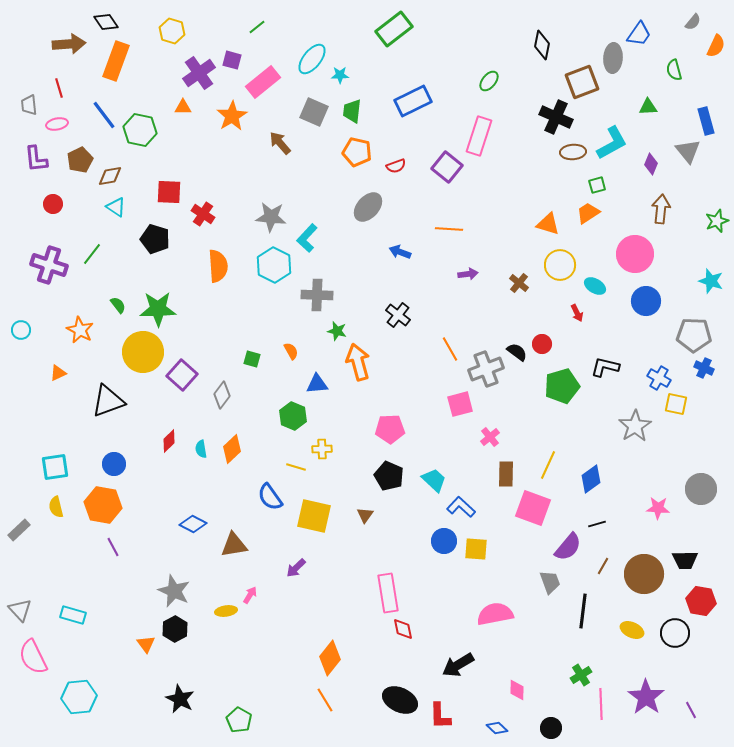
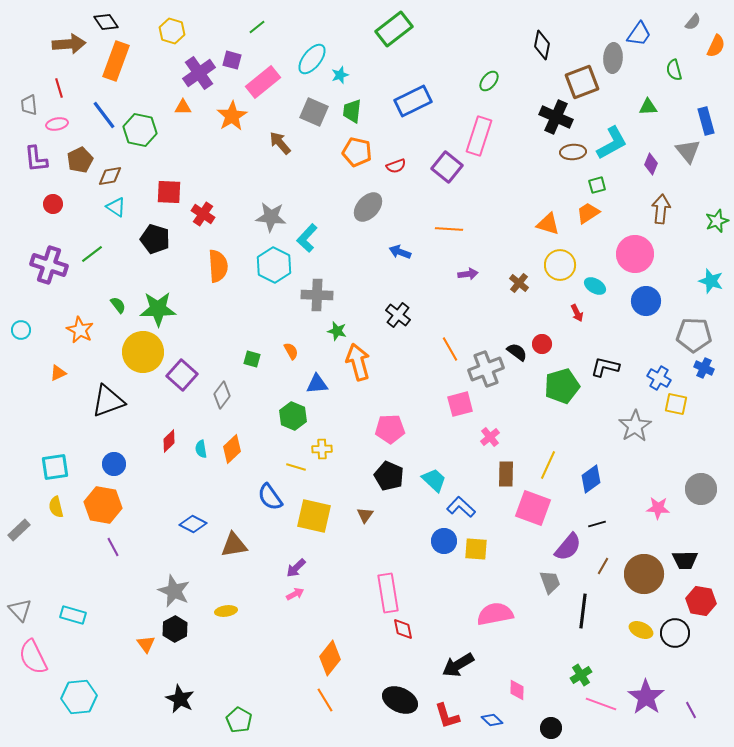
cyan star at (340, 75): rotated 18 degrees counterclockwise
green line at (92, 254): rotated 15 degrees clockwise
pink arrow at (250, 595): moved 45 px right, 1 px up; rotated 30 degrees clockwise
yellow ellipse at (632, 630): moved 9 px right
pink line at (601, 704): rotated 68 degrees counterclockwise
red L-shape at (440, 716): moved 7 px right; rotated 16 degrees counterclockwise
blue diamond at (497, 728): moved 5 px left, 8 px up
